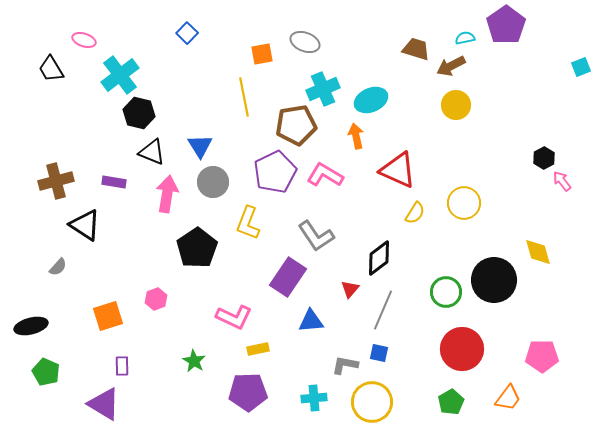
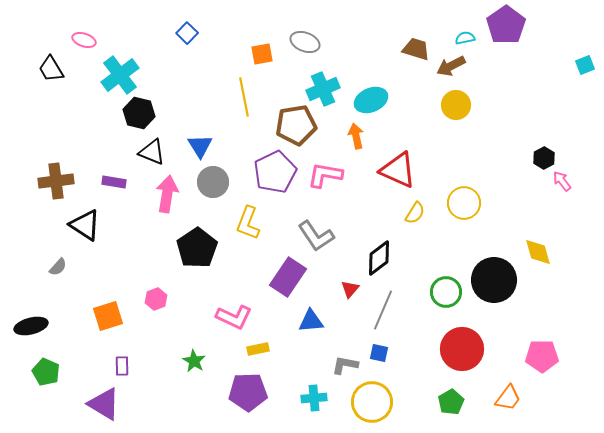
cyan square at (581, 67): moved 4 px right, 2 px up
pink L-shape at (325, 175): rotated 21 degrees counterclockwise
brown cross at (56, 181): rotated 8 degrees clockwise
